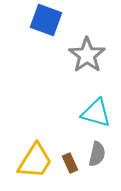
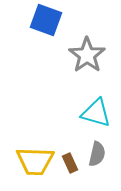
yellow trapezoid: rotated 60 degrees clockwise
